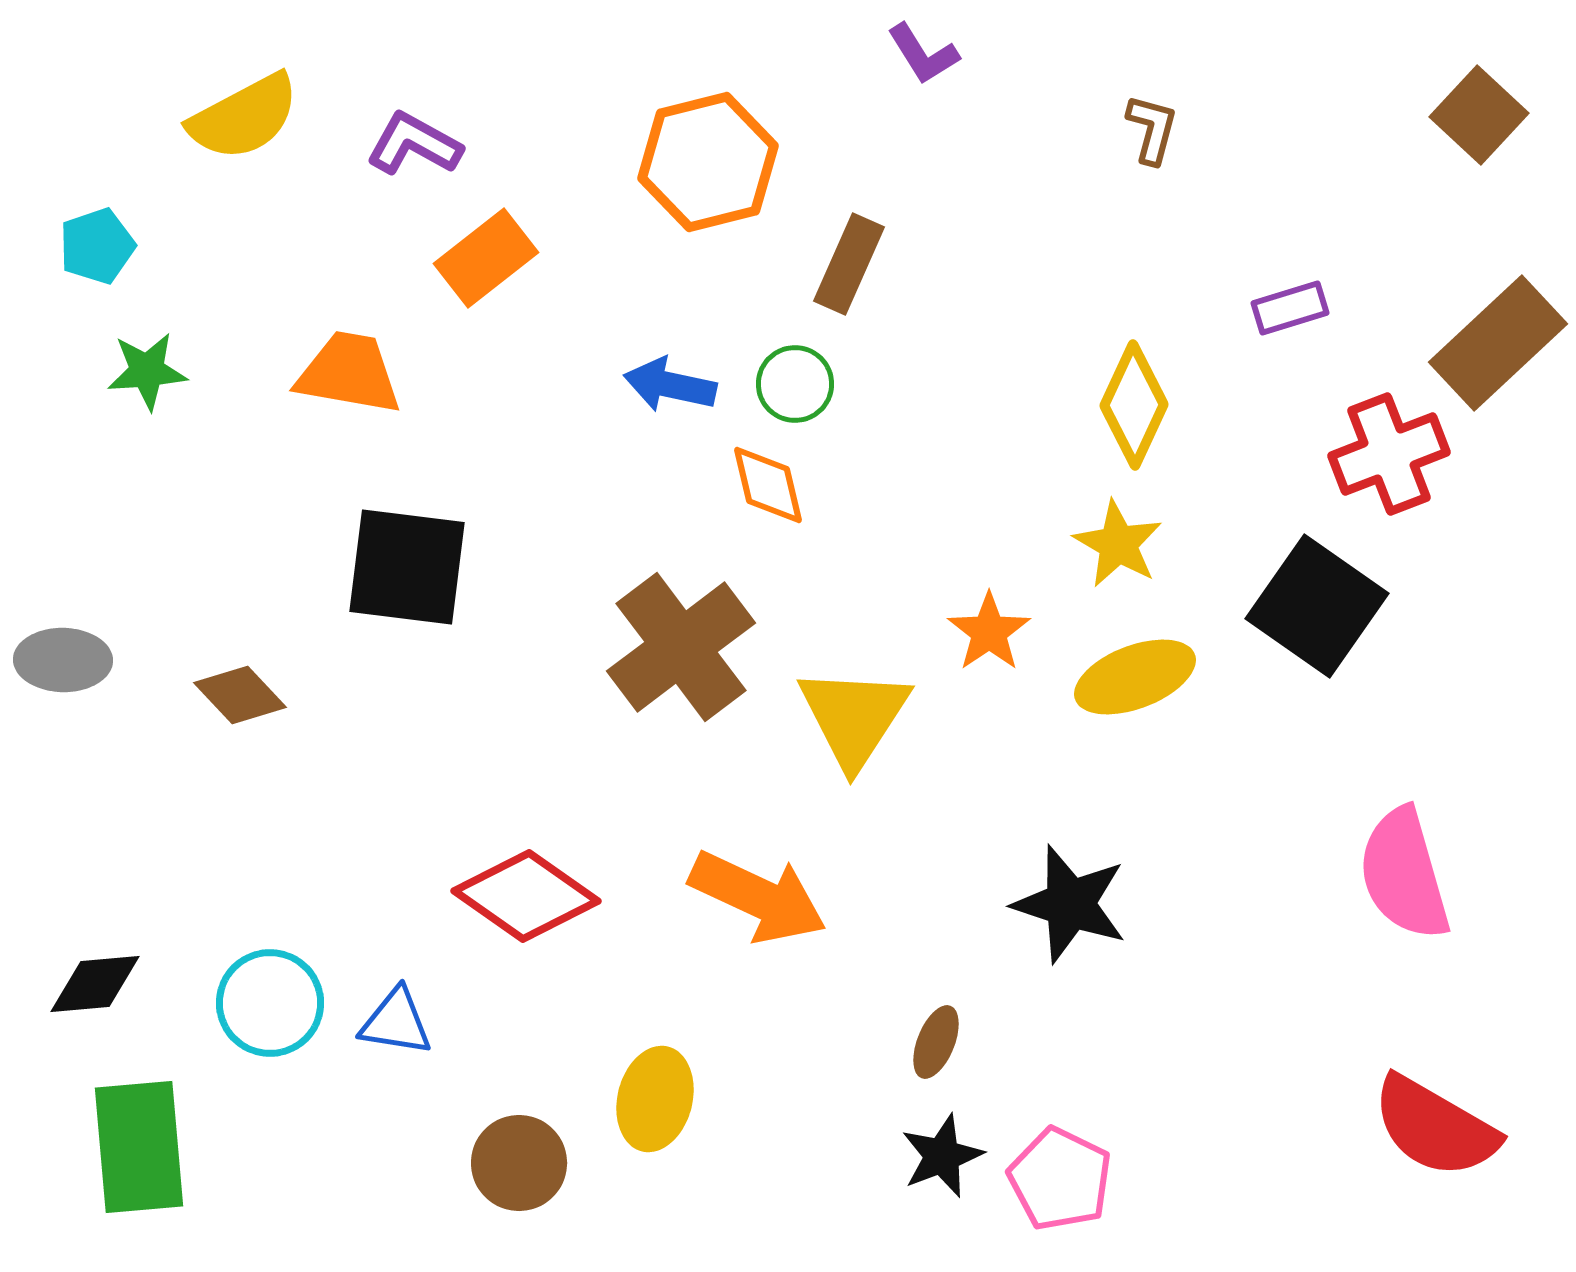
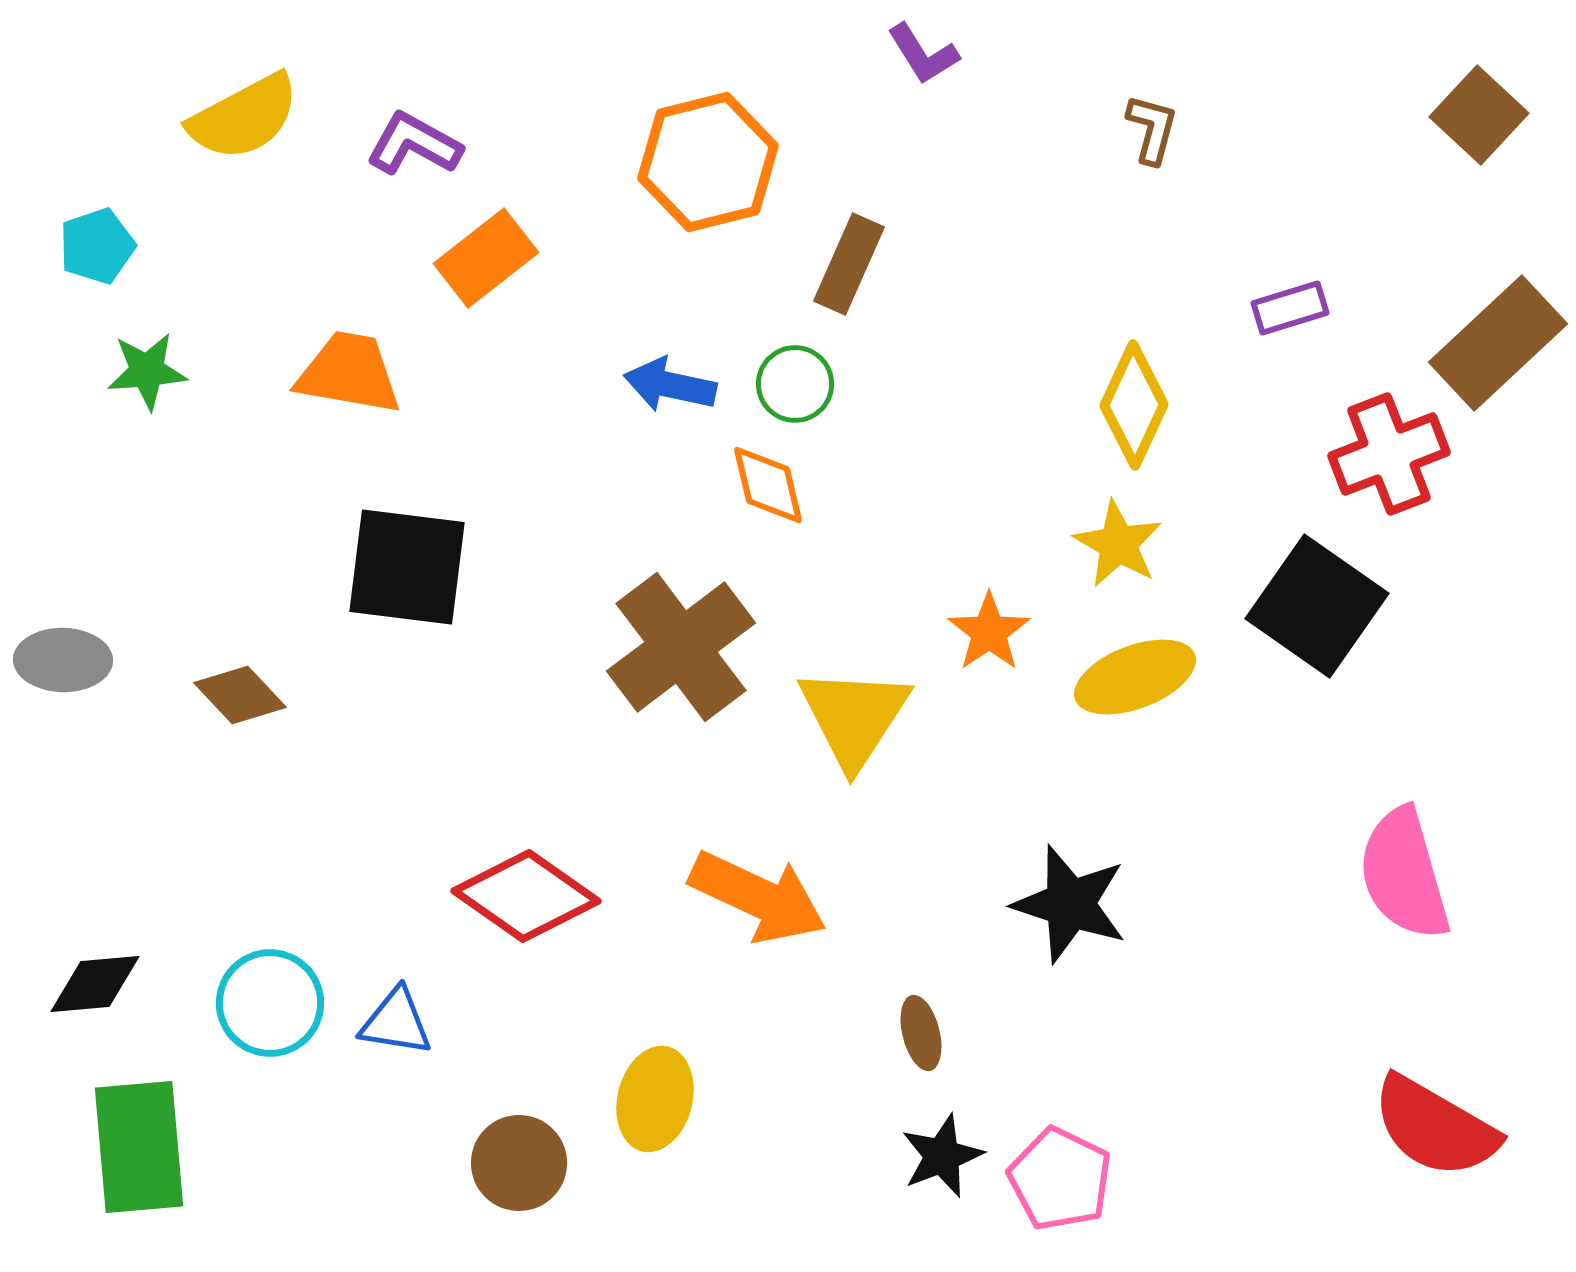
brown ellipse at (936, 1042): moved 15 px left, 9 px up; rotated 36 degrees counterclockwise
